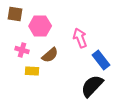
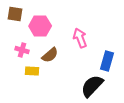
blue rectangle: moved 6 px right, 1 px down; rotated 54 degrees clockwise
